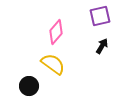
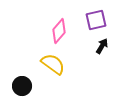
purple square: moved 4 px left, 4 px down
pink diamond: moved 3 px right, 1 px up
black circle: moved 7 px left
